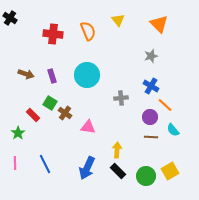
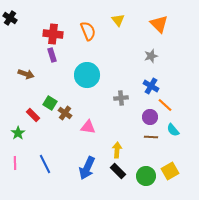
purple rectangle: moved 21 px up
